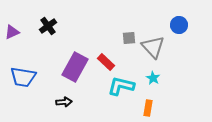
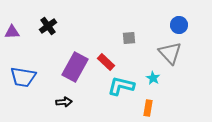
purple triangle: rotated 21 degrees clockwise
gray triangle: moved 17 px right, 6 px down
